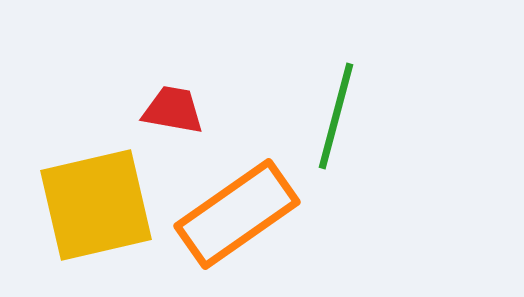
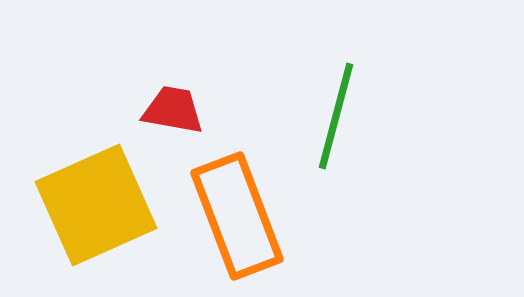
yellow square: rotated 11 degrees counterclockwise
orange rectangle: moved 2 px down; rotated 76 degrees counterclockwise
